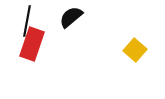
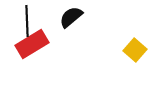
black line: rotated 12 degrees counterclockwise
red rectangle: rotated 40 degrees clockwise
